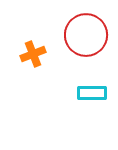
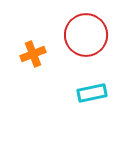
cyan rectangle: rotated 12 degrees counterclockwise
